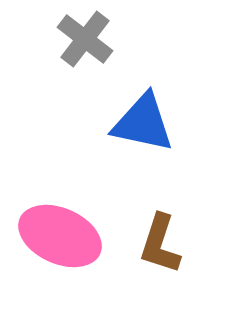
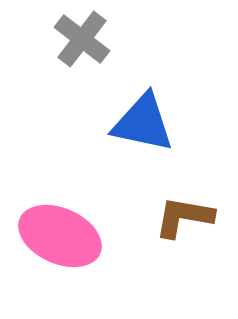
gray cross: moved 3 px left
brown L-shape: moved 24 px right, 27 px up; rotated 82 degrees clockwise
